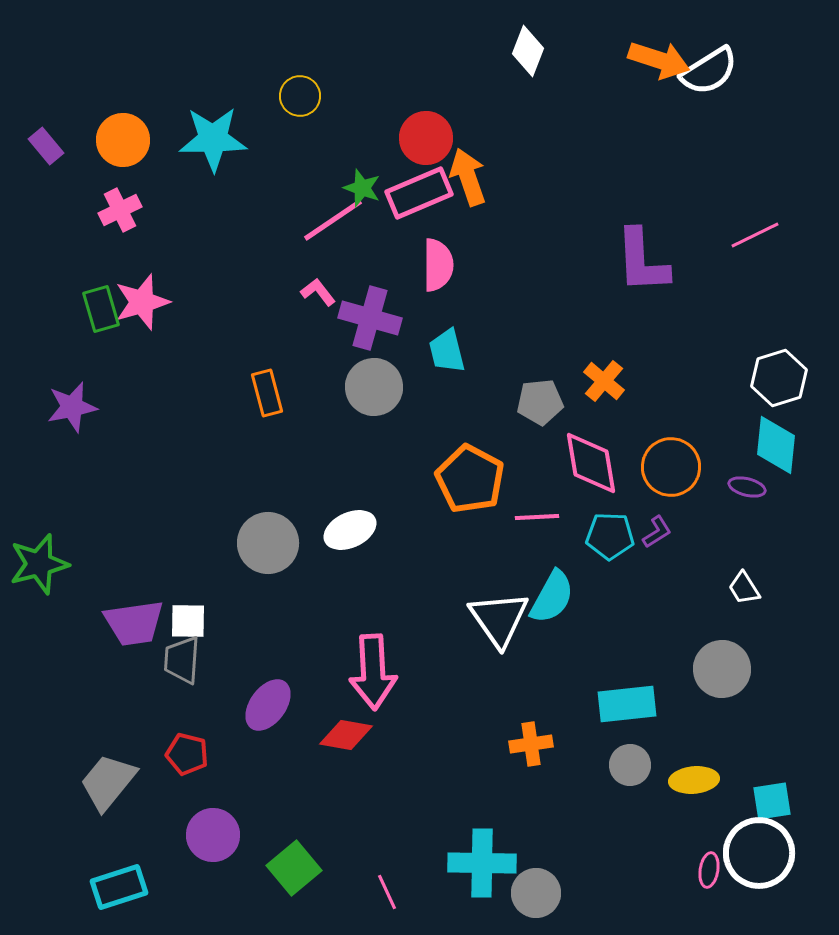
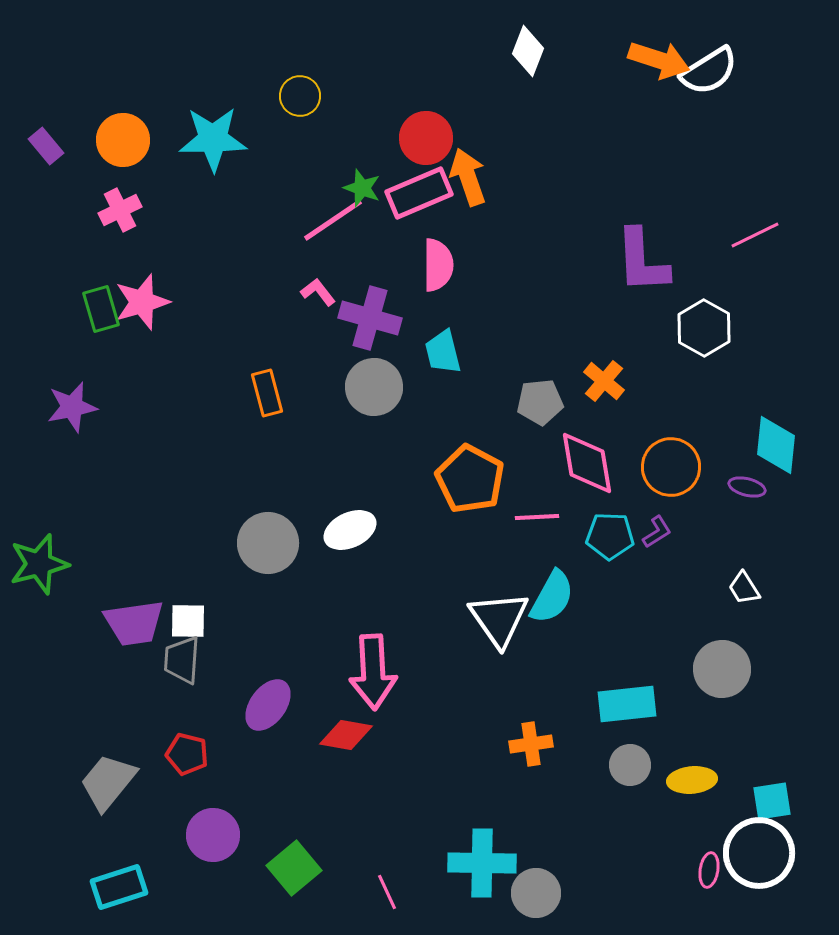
cyan trapezoid at (447, 351): moved 4 px left, 1 px down
white hexagon at (779, 378): moved 75 px left, 50 px up; rotated 14 degrees counterclockwise
pink diamond at (591, 463): moved 4 px left
yellow ellipse at (694, 780): moved 2 px left
